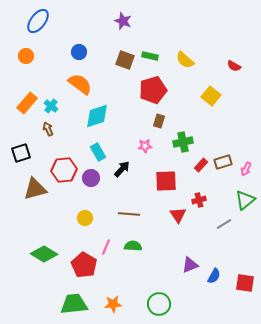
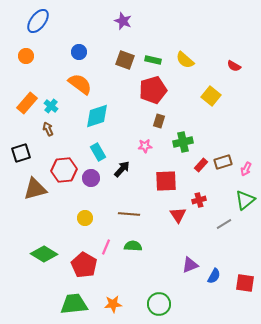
green rectangle at (150, 56): moved 3 px right, 4 px down
